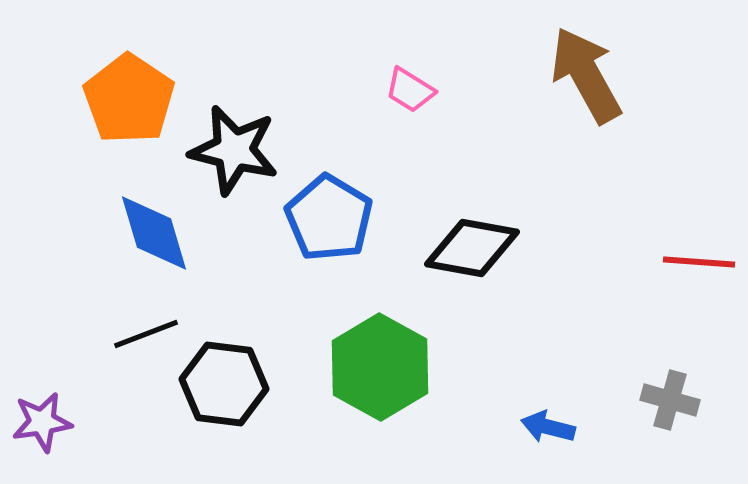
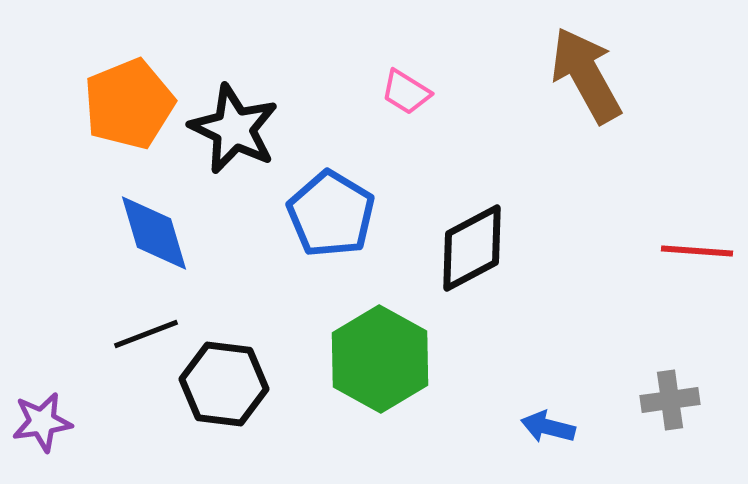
pink trapezoid: moved 4 px left, 2 px down
orange pentagon: moved 5 px down; rotated 16 degrees clockwise
black star: moved 21 px up; rotated 12 degrees clockwise
blue pentagon: moved 2 px right, 4 px up
black diamond: rotated 38 degrees counterclockwise
red line: moved 2 px left, 11 px up
green hexagon: moved 8 px up
gray cross: rotated 24 degrees counterclockwise
